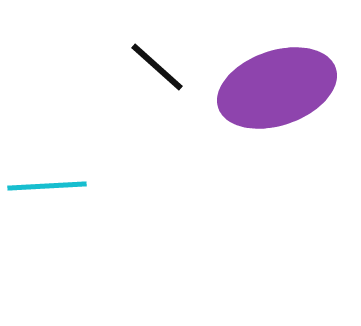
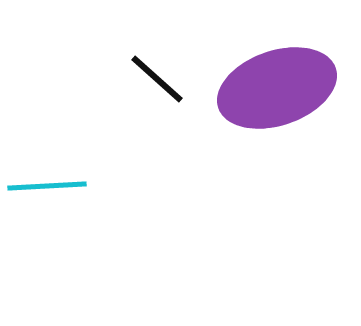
black line: moved 12 px down
